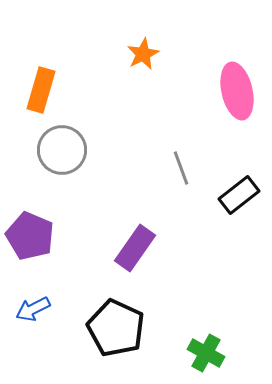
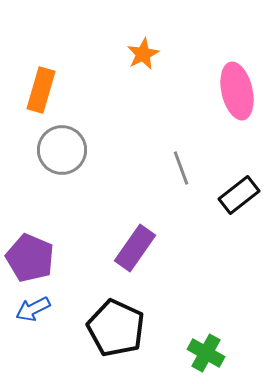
purple pentagon: moved 22 px down
